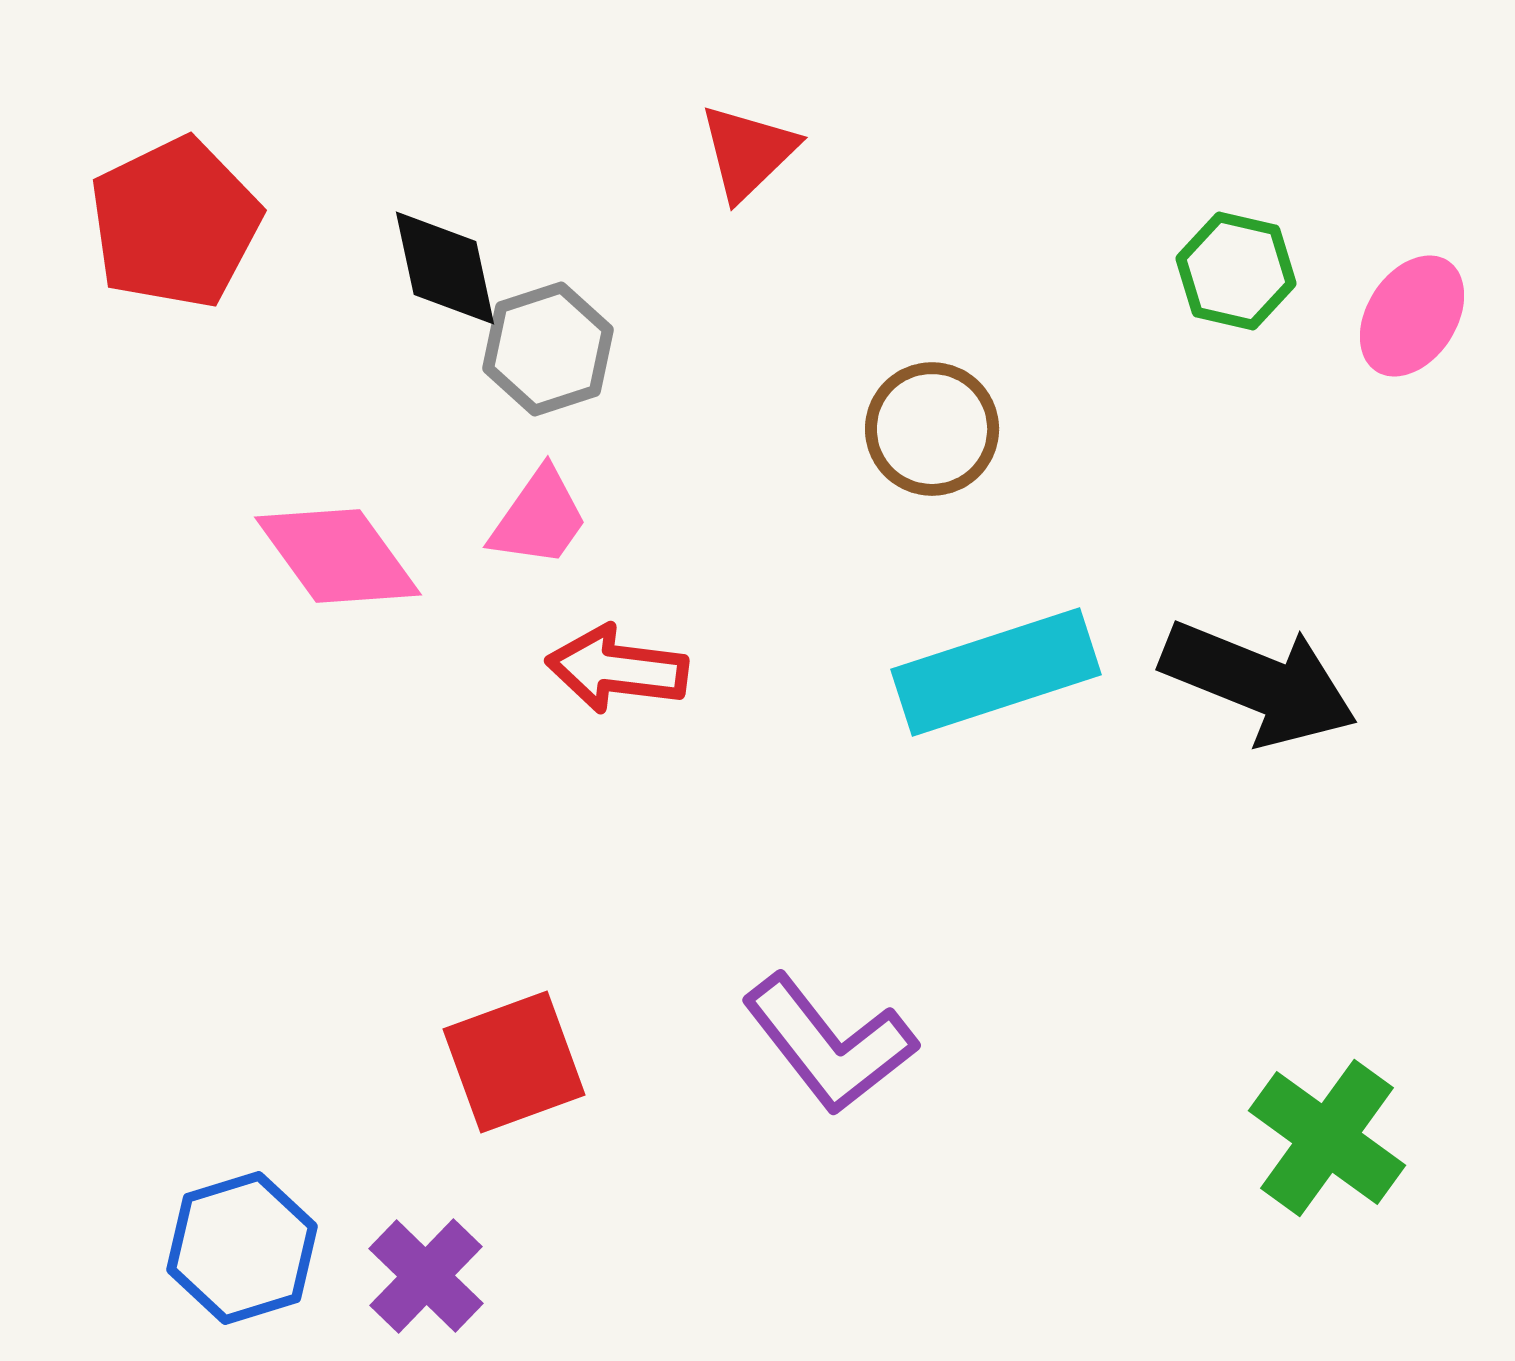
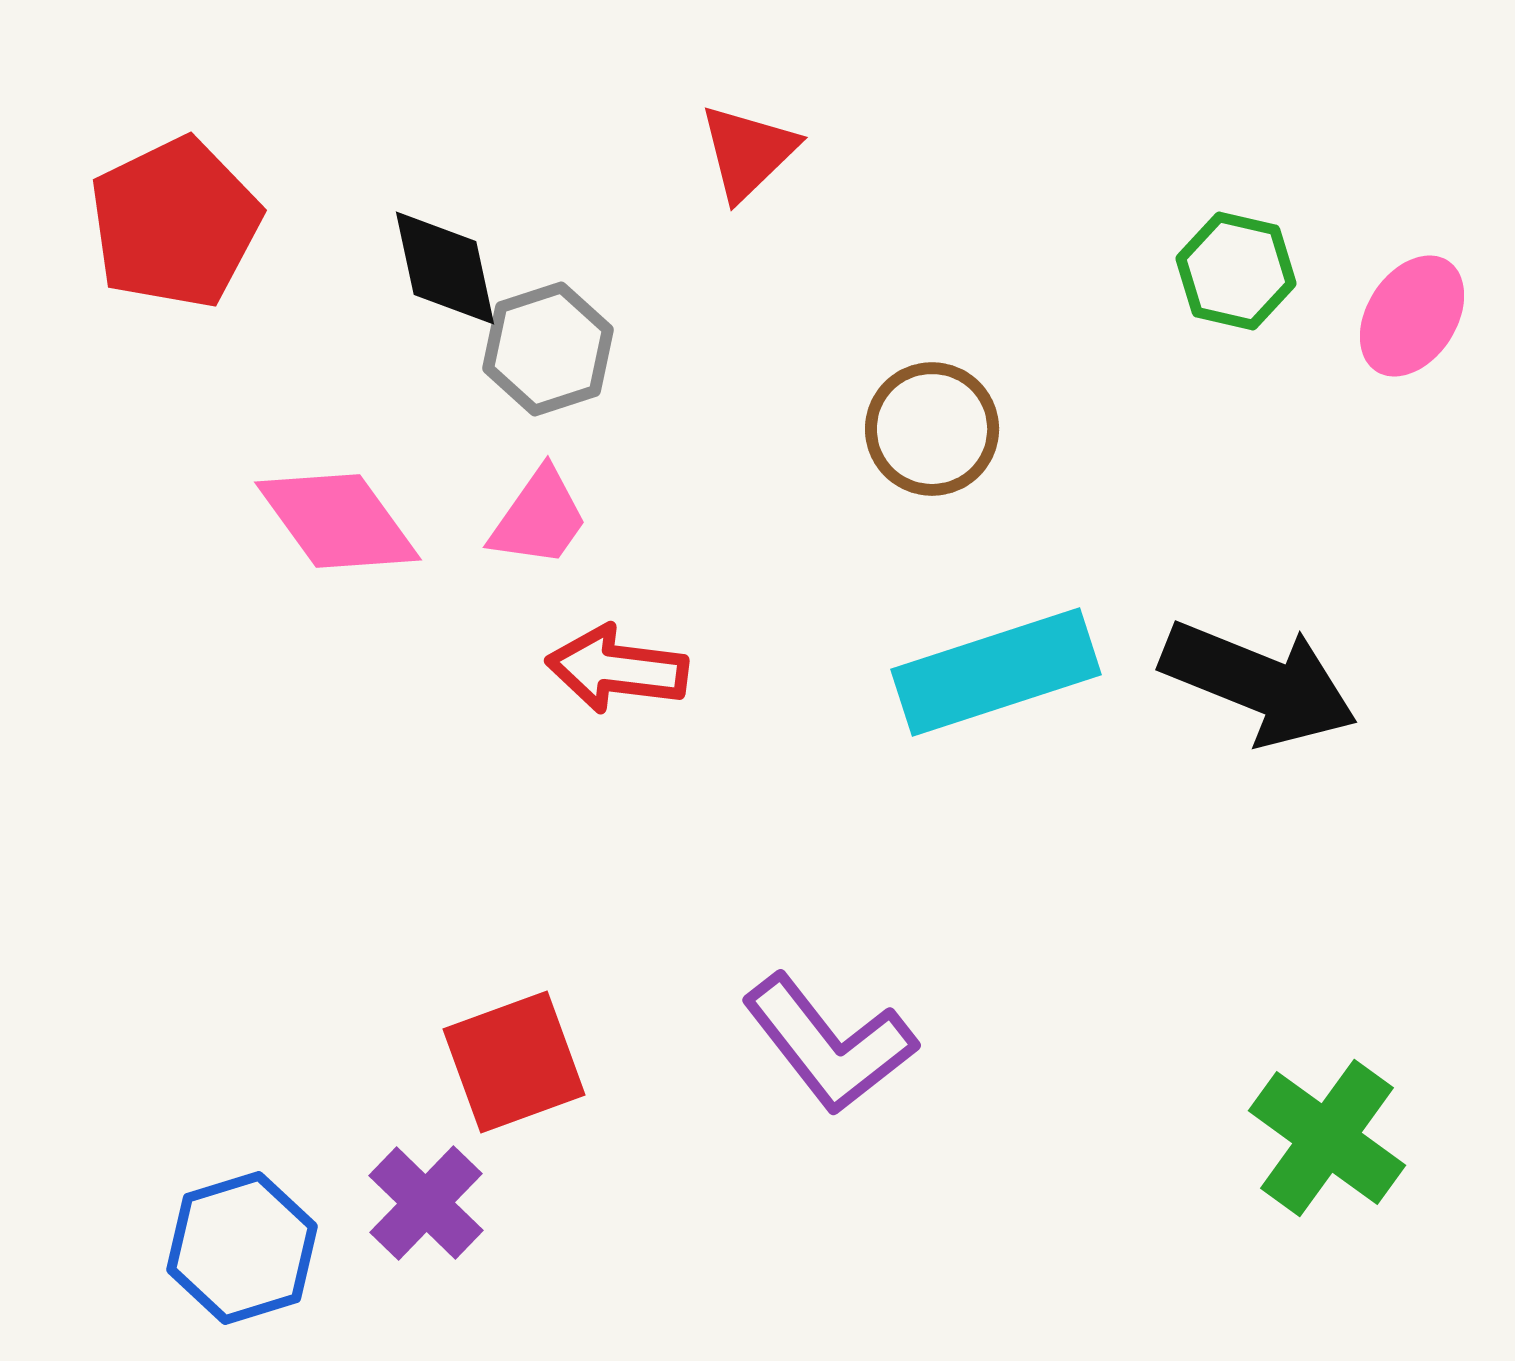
pink diamond: moved 35 px up
purple cross: moved 73 px up
